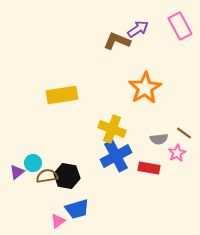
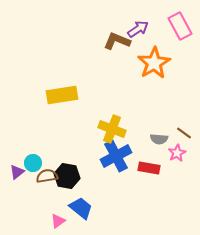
orange star: moved 9 px right, 25 px up
gray semicircle: rotated 12 degrees clockwise
blue trapezoid: moved 4 px right, 1 px up; rotated 125 degrees counterclockwise
